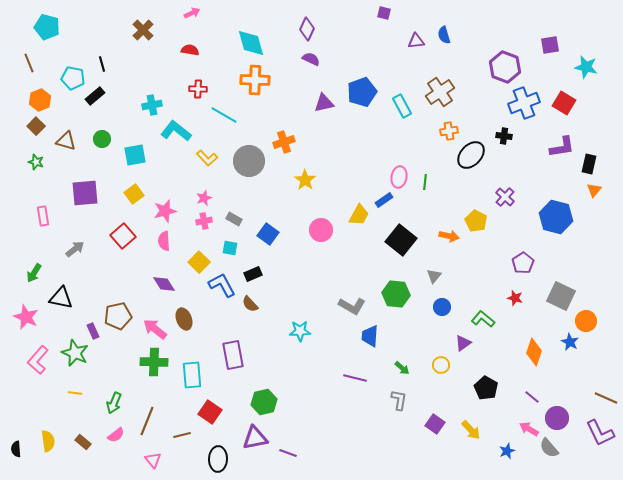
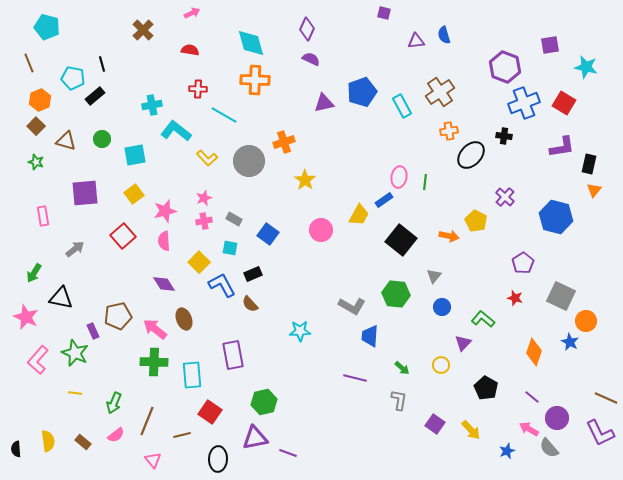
purple triangle at (463, 343): rotated 12 degrees counterclockwise
